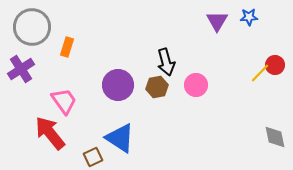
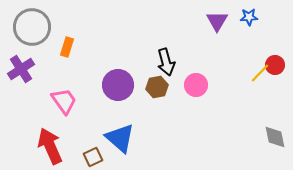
red arrow: moved 13 px down; rotated 15 degrees clockwise
blue triangle: rotated 8 degrees clockwise
